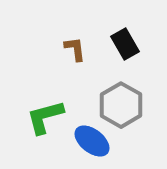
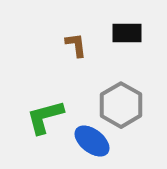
black rectangle: moved 2 px right, 11 px up; rotated 60 degrees counterclockwise
brown L-shape: moved 1 px right, 4 px up
